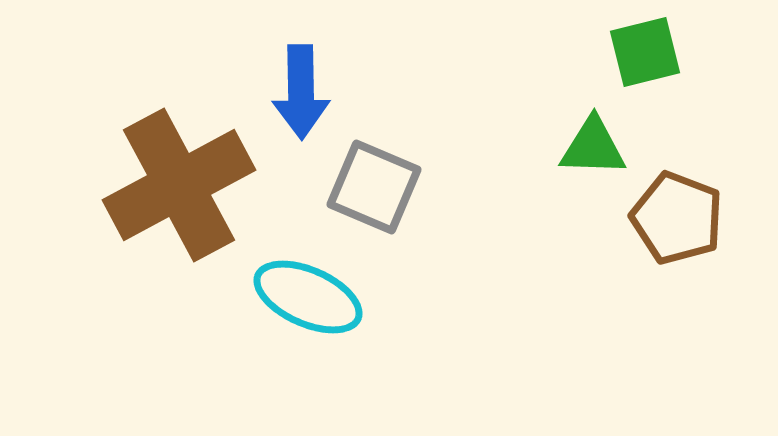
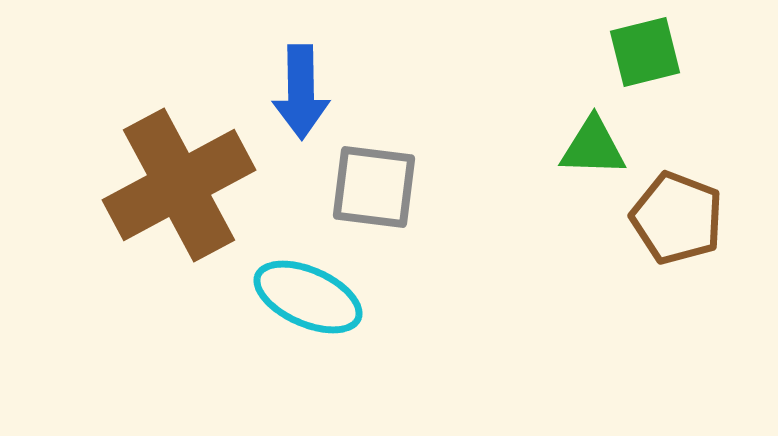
gray square: rotated 16 degrees counterclockwise
